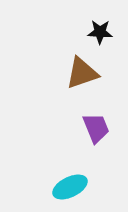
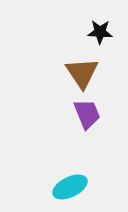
brown triangle: rotated 45 degrees counterclockwise
purple trapezoid: moved 9 px left, 14 px up
